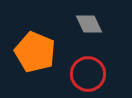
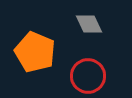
red circle: moved 2 px down
